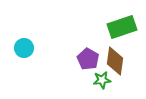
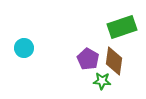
brown diamond: moved 1 px left
green star: moved 1 px down; rotated 12 degrees clockwise
